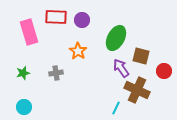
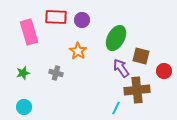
gray cross: rotated 24 degrees clockwise
brown cross: rotated 30 degrees counterclockwise
